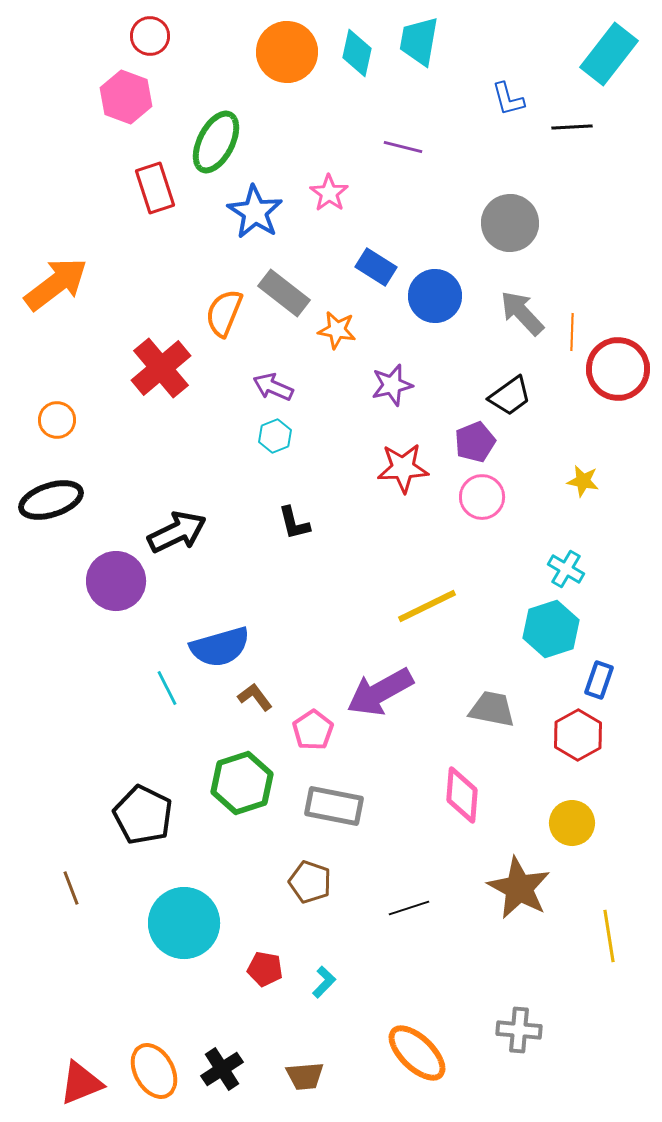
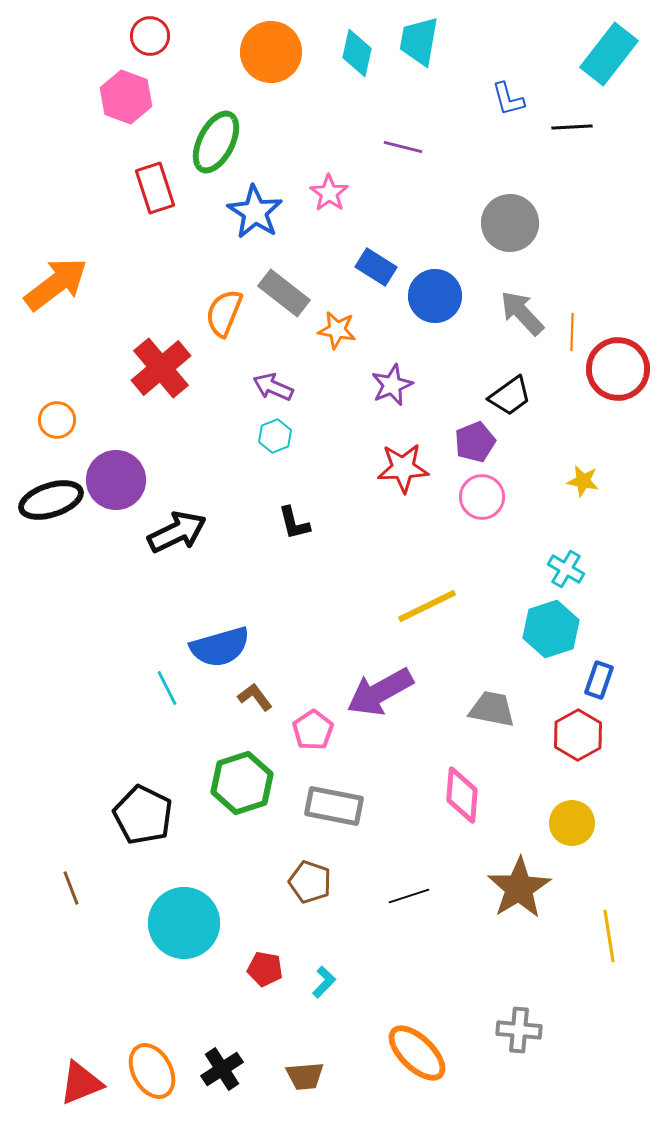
orange circle at (287, 52): moved 16 px left
purple star at (392, 385): rotated 9 degrees counterclockwise
purple circle at (116, 581): moved 101 px up
brown star at (519, 888): rotated 12 degrees clockwise
black line at (409, 908): moved 12 px up
orange ellipse at (154, 1071): moved 2 px left
